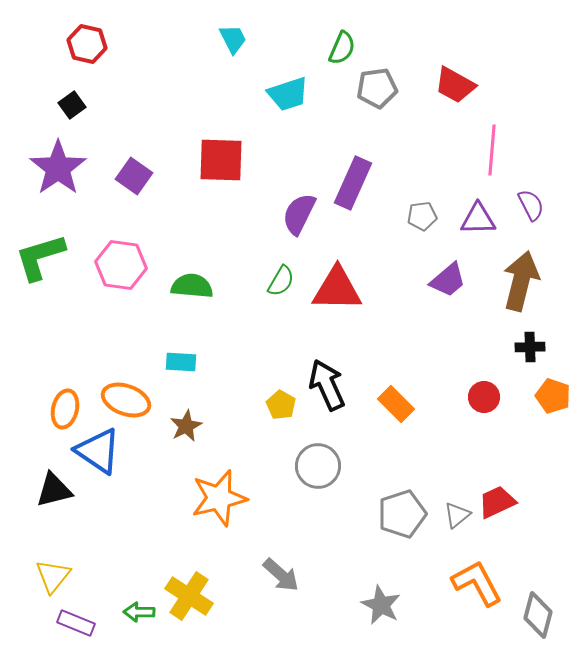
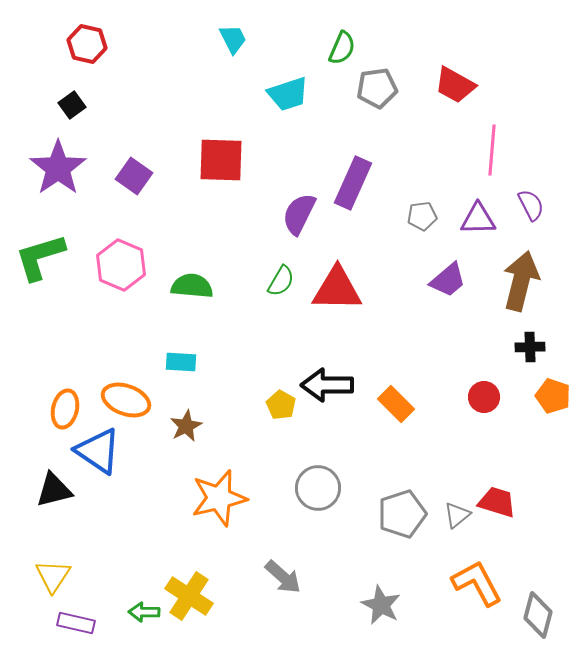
pink hexagon at (121, 265): rotated 15 degrees clockwise
black arrow at (327, 385): rotated 66 degrees counterclockwise
gray circle at (318, 466): moved 22 px down
red trapezoid at (497, 502): rotated 42 degrees clockwise
gray arrow at (281, 575): moved 2 px right, 2 px down
yellow triangle at (53, 576): rotated 6 degrees counterclockwise
green arrow at (139, 612): moved 5 px right
purple rectangle at (76, 623): rotated 9 degrees counterclockwise
